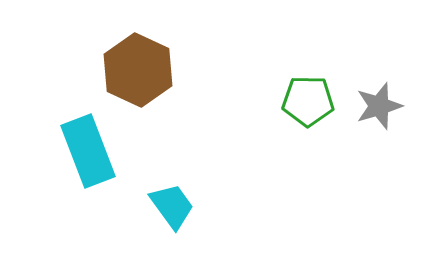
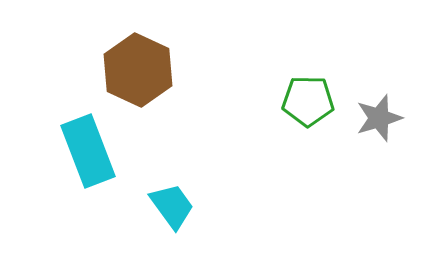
gray star: moved 12 px down
